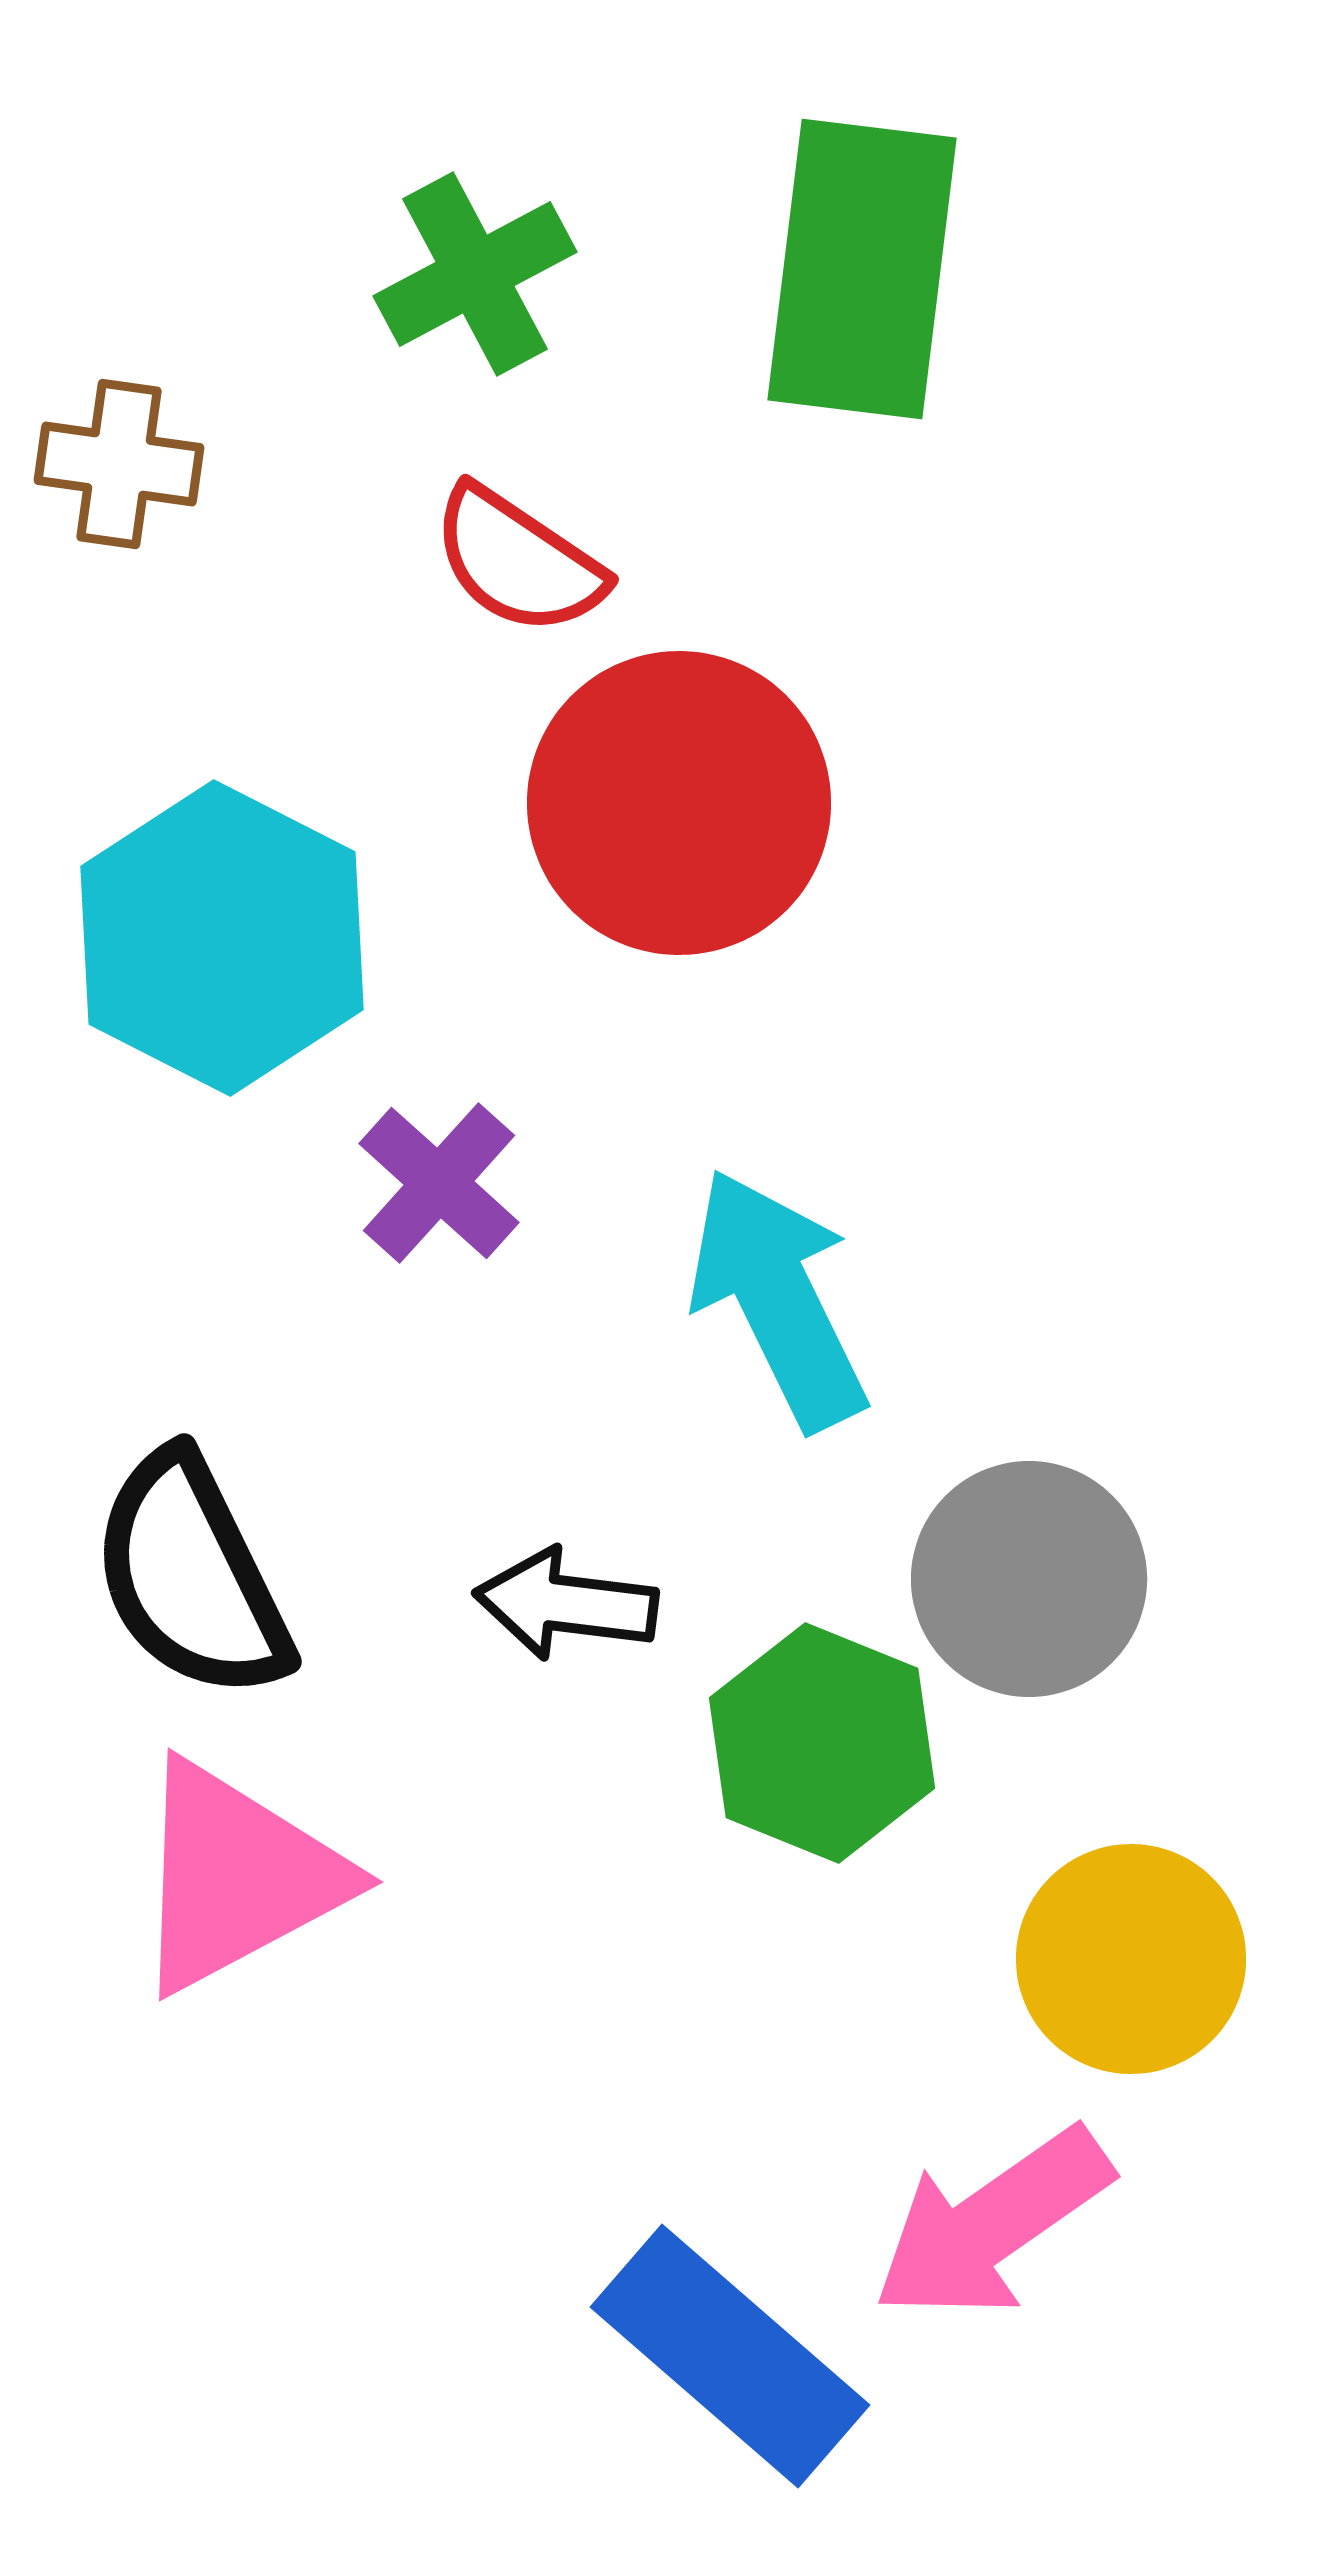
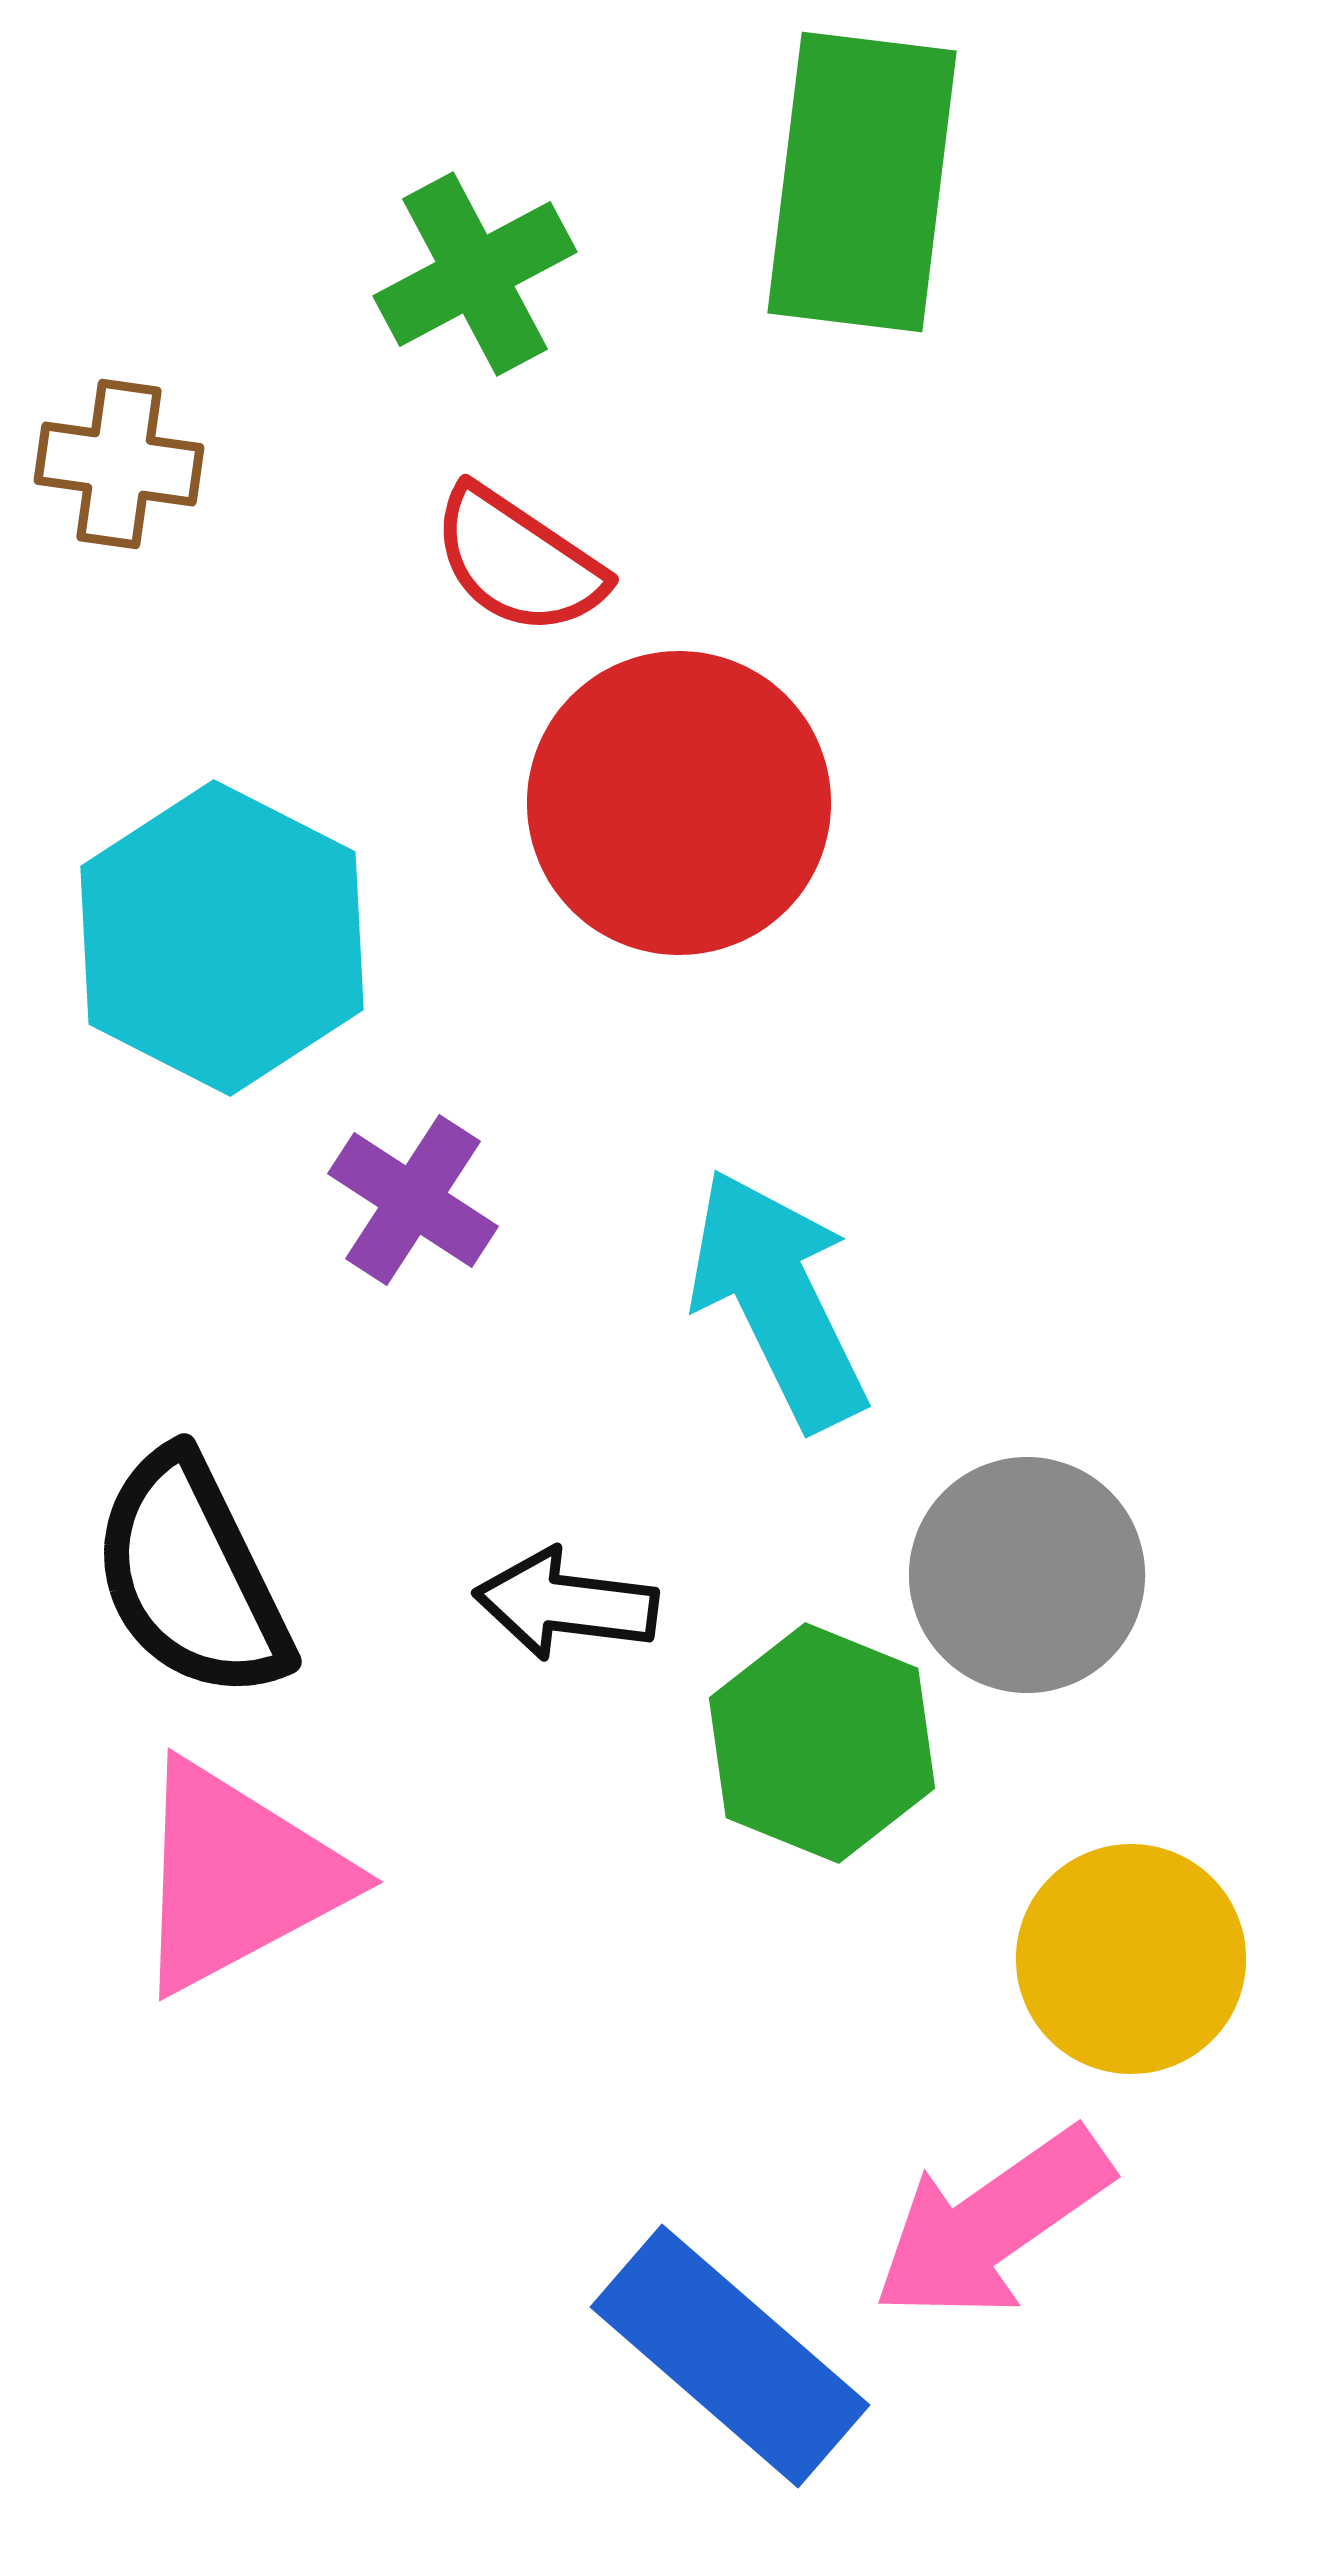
green rectangle: moved 87 px up
purple cross: moved 26 px left, 17 px down; rotated 9 degrees counterclockwise
gray circle: moved 2 px left, 4 px up
